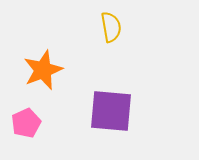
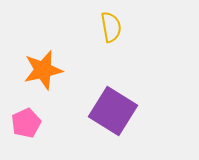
orange star: rotated 9 degrees clockwise
purple square: moved 2 px right; rotated 27 degrees clockwise
